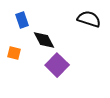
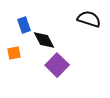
blue rectangle: moved 2 px right, 5 px down
orange square: rotated 24 degrees counterclockwise
